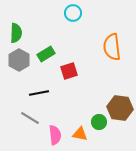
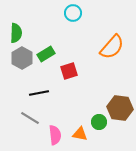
orange semicircle: rotated 132 degrees counterclockwise
gray hexagon: moved 3 px right, 2 px up
